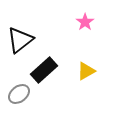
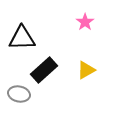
black triangle: moved 2 px right, 2 px up; rotated 36 degrees clockwise
yellow triangle: moved 1 px up
gray ellipse: rotated 50 degrees clockwise
